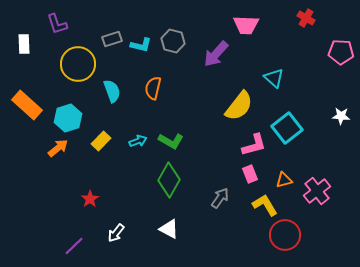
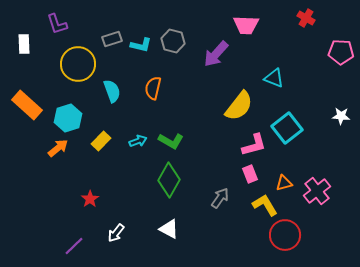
cyan triangle: rotated 20 degrees counterclockwise
orange triangle: moved 3 px down
